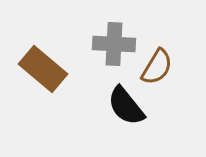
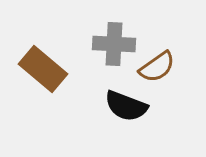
brown semicircle: rotated 24 degrees clockwise
black semicircle: rotated 30 degrees counterclockwise
